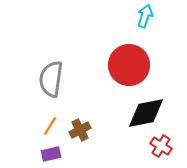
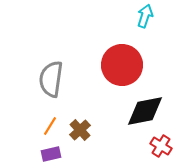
red circle: moved 7 px left
black diamond: moved 1 px left, 2 px up
brown cross: rotated 15 degrees counterclockwise
